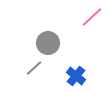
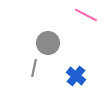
pink line: moved 6 px left, 2 px up; rotated 70 degrees clockwise
gray line: rotated 36 degrees counterclockwise
